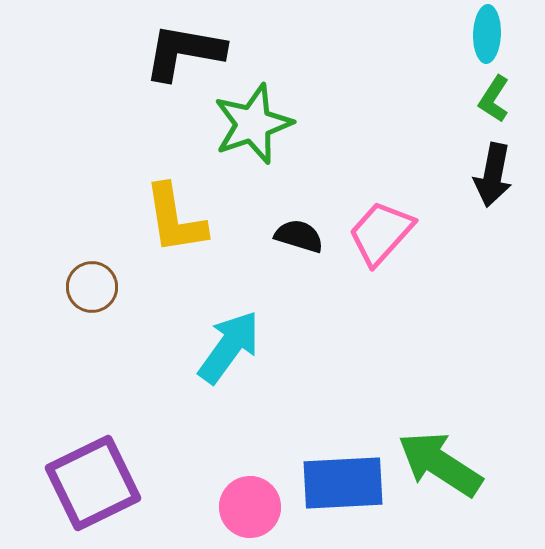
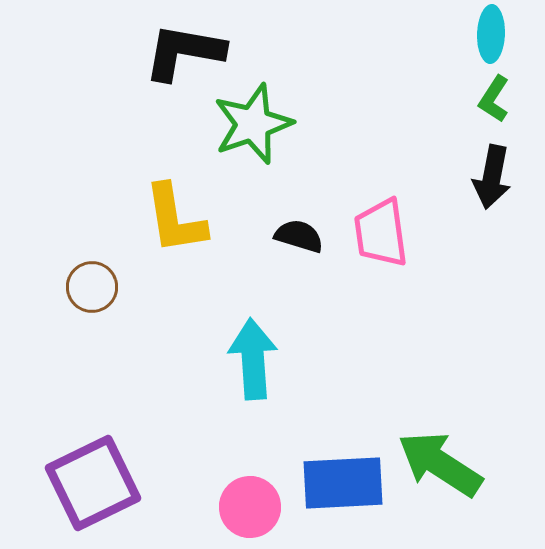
cyan ellipse: moved 4 px right
black arrow: moved 1 px left, 2 px down
pink trapezoid: rotated 50 degrees counterclockwise
cyan arrow: moved 24 px right, 12 px down; rotated 40 degrees counterclockwise
